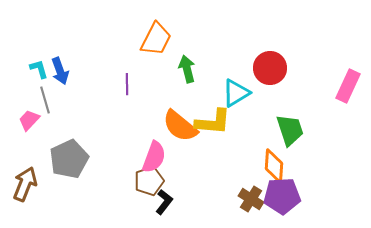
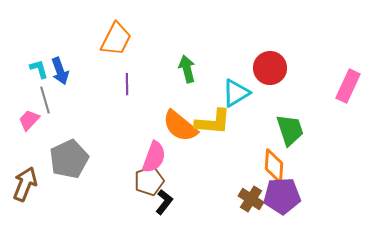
orange trapezoid: moved 40 px left
